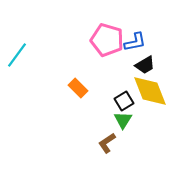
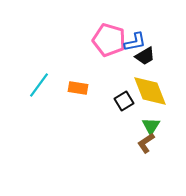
pink pentagon: moved 2 px right
cyan line: moved 22 px right, 30 px down
black trapezoid: moved 9 px up
orange rectangle: rotated 36 degrees counterclockwise
green triangle: moved 28 px right, 6 px down
brown L-shape: moved 39 px right
